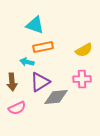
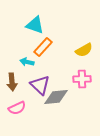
orange rectangle: rotated 36 degrees counterclockwise
purple triangle: moved 3 px down; rotated 45 degrees counterclockwise
